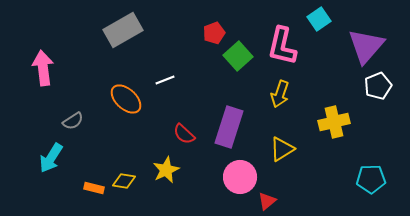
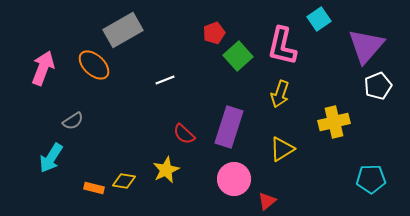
pink arrow: rotated 28 degrees clockwise
orange ellipse: moved 32 px left, 34 px up
pink circle: moved 6 px left, 2 px down
